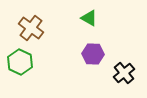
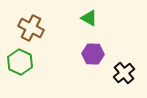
brown cross: rotated 10 degrees counterclockwise
